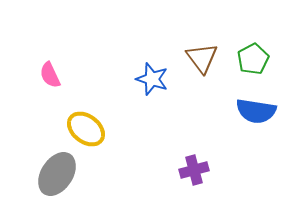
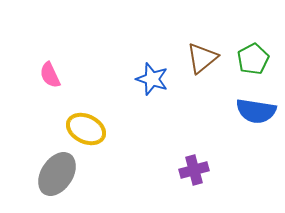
brown triangle: rotated 28 degrees clockwise
yellow ellipse: rotated 12 degrees counterclockwise
